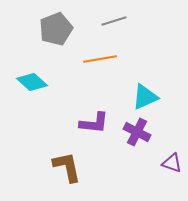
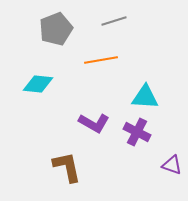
orange line: moved 1 px right, 1 px down
cyan diamond: moved 6 px right, 2 px down; rotated 36 degrees counterclockwise
cyan triangle: rotated 28 degrees clockwise
purple L-shape: rotated 24 degrees clockwise
purple triangle: moved 2 px down
